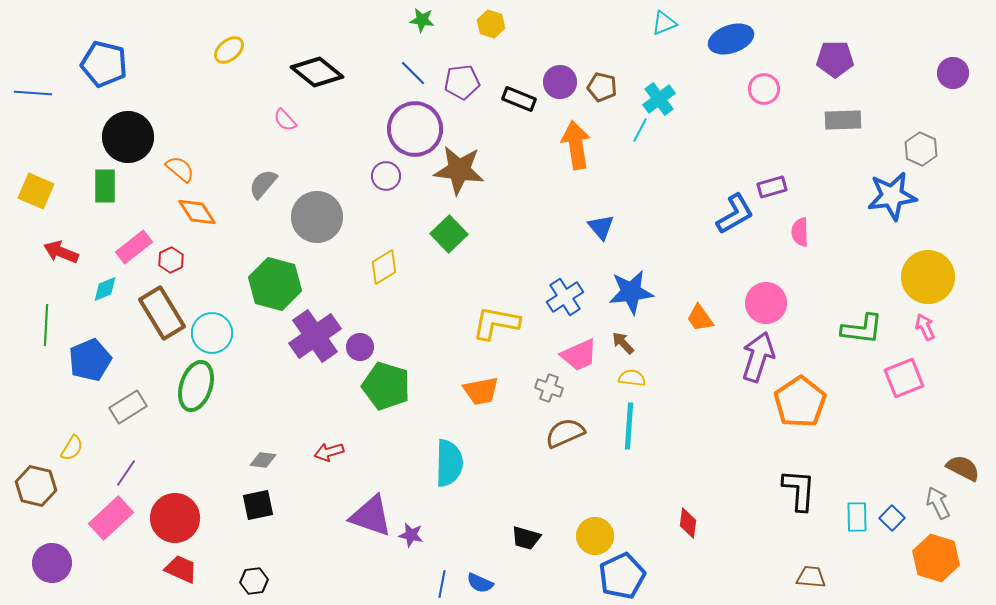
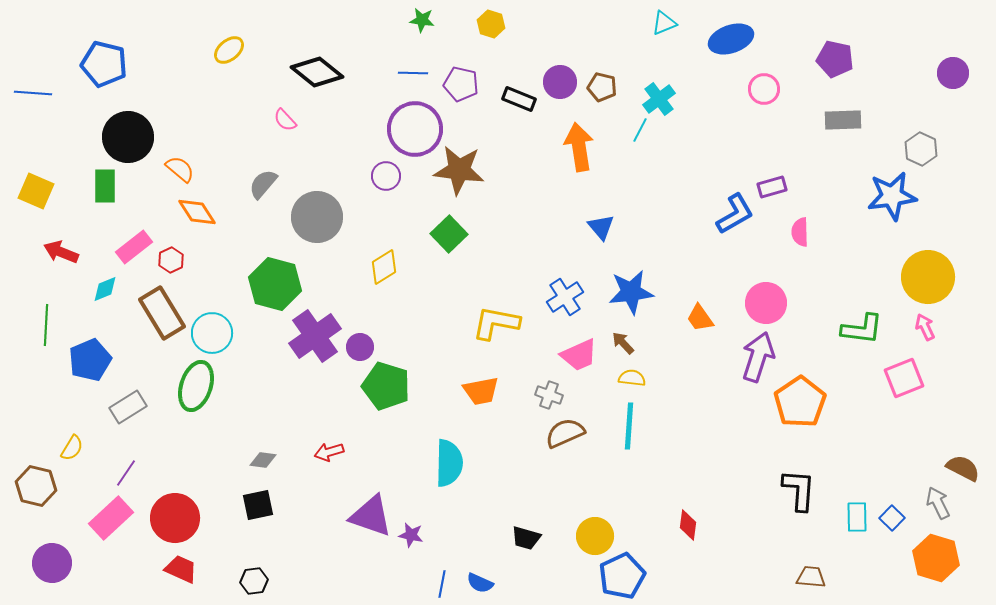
purple pentagon at (835, 59): rotated 12 degrees clockwise
blue line at (413, 73): rotated 44 degrees counterclockwise
purple pentagon at (462, 82): moved 1 px left, 2 px down; rotated 20 degrees clockwise
orange arrow at (576, 145): moved 3 px right, 2 px down
gray cross at (549, 388): moved 7 px down
red diamond at (688, 523): moved 2 px down
